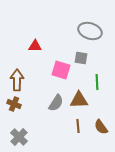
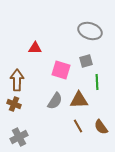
red triangle: moved 2 px down
gray square: moved 5 px right, 3 px down; rotated 24 degrees counterclockwise
gray semicircle: moved 1 px left, 2 px up
brown line: rotated 24 degrees counterclockwise
gray cross: rotated 18 degrees clockwise
